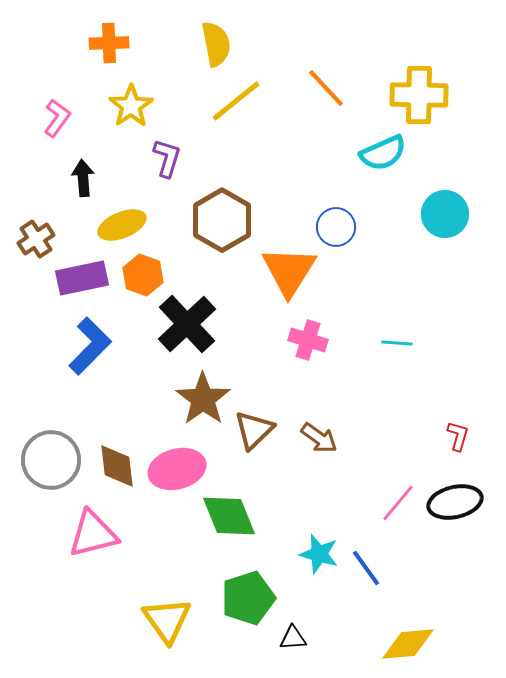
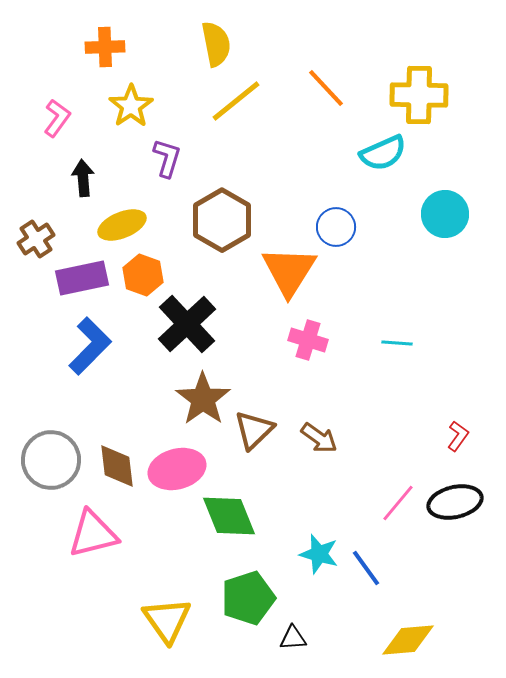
orange cross: moved 4 px left, 4 px down
red L-shape: rotated 20 degrees clockwise
yellow diamond: moved 4 px up
